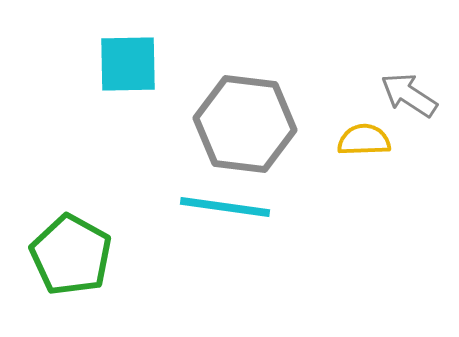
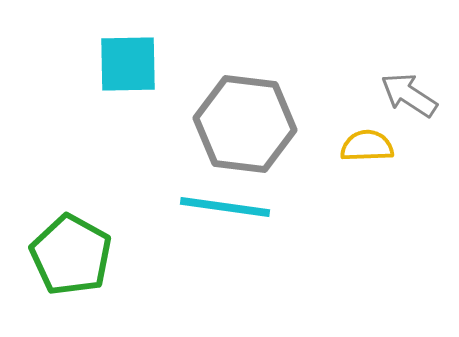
yellow semicircle: moved 3 px right, 6 px down
